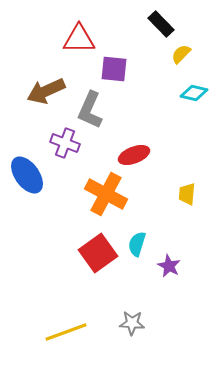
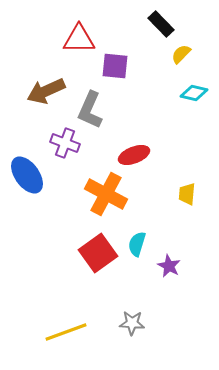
purple square: moved 1 px right, 3 px up
